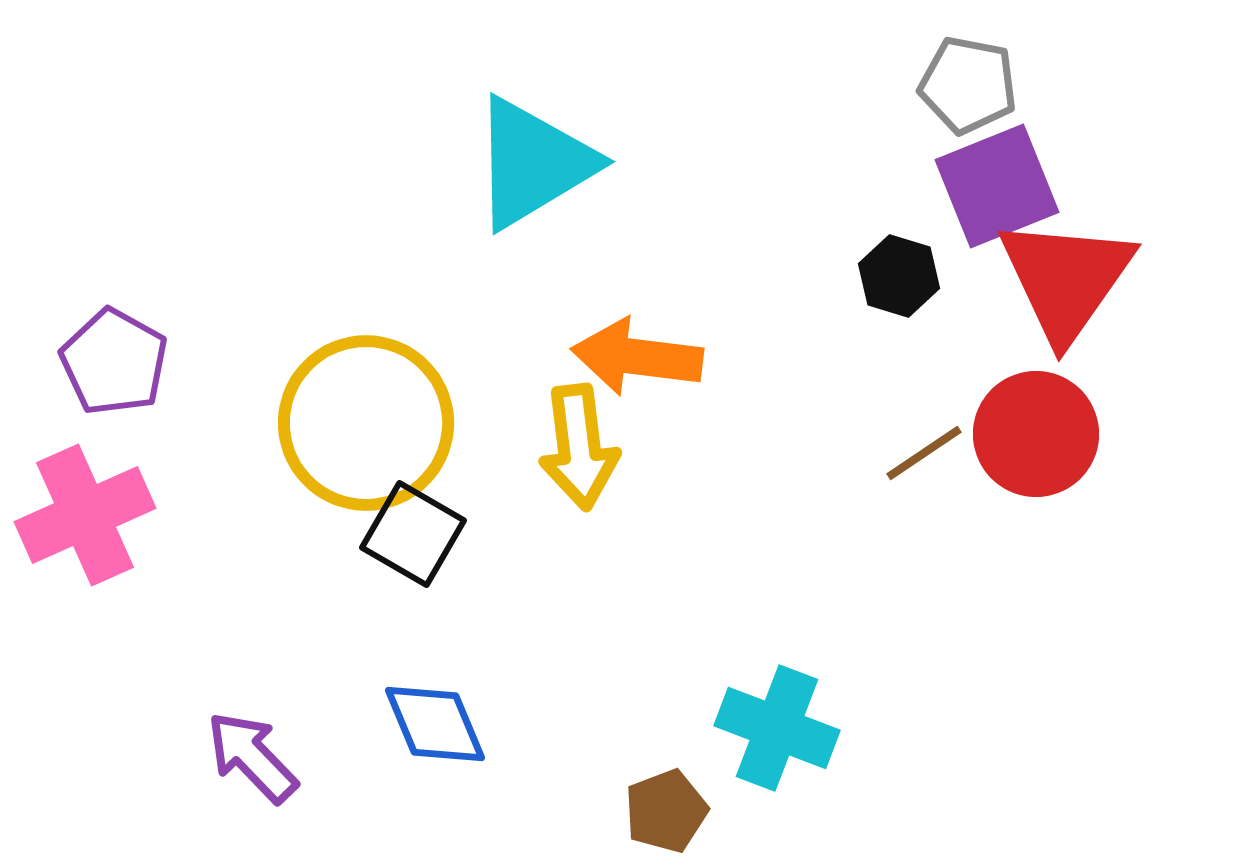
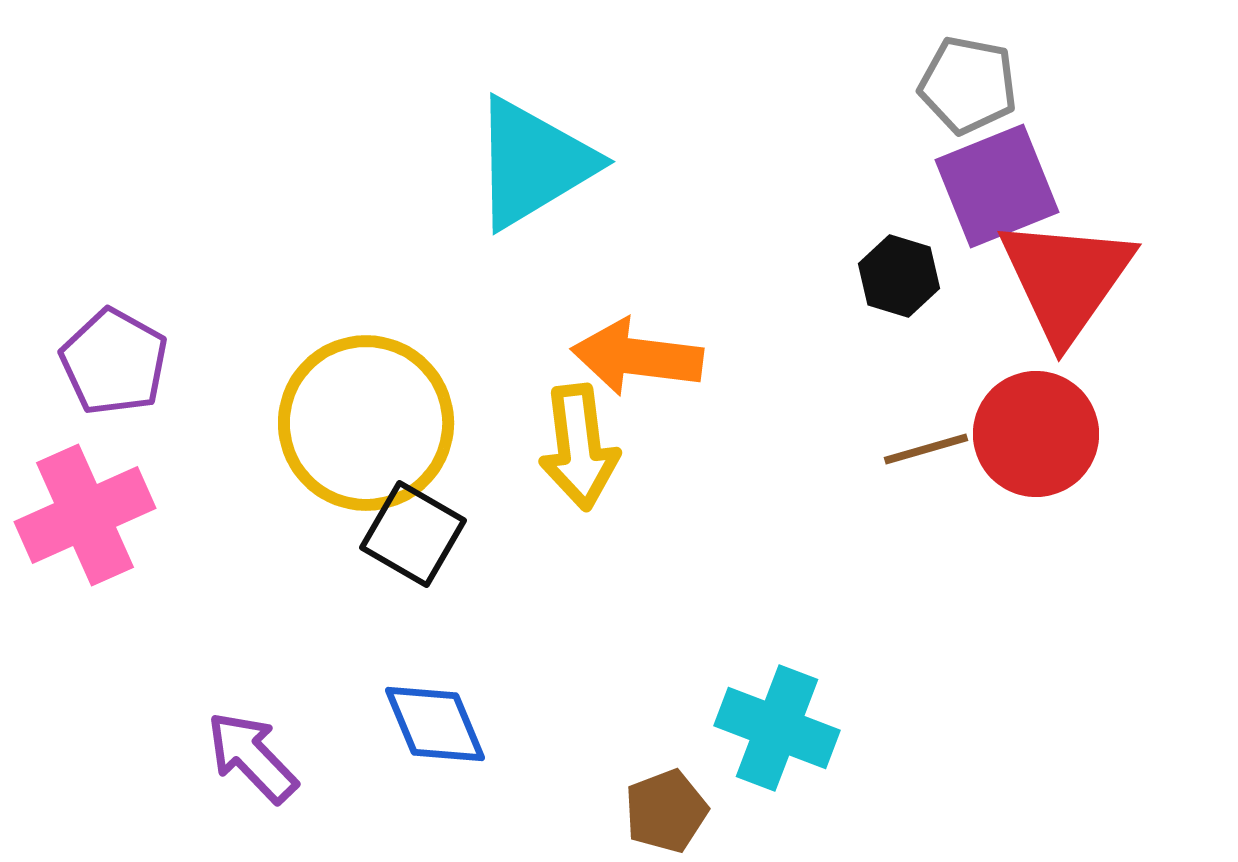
brown line: moved 2 px right, 4 px up; rotated 18 degrees clockwise
